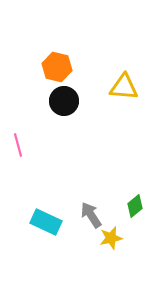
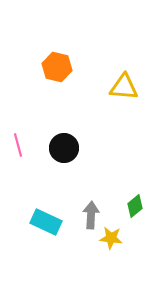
black circle: moved 47 px down
gray arrow: rotated 36 degrees clockwise
yellow star: rotated 20 degrees clockwise
